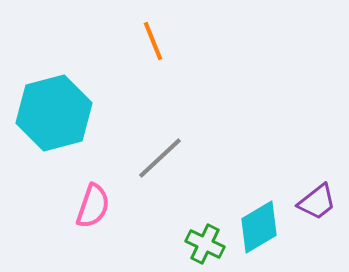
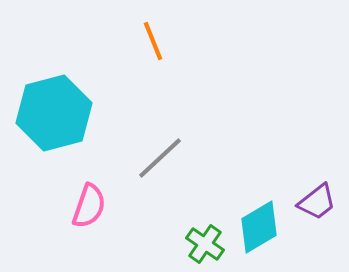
pink semicircle: moved 4 px left
green cross: rotated 9 degrees clockwise
